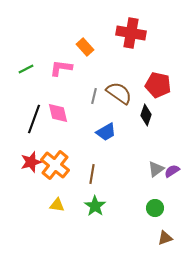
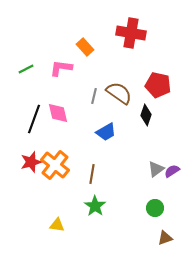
yellow triangle: moved 20 px down
